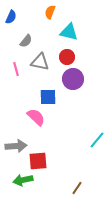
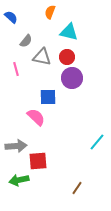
blue semicircle: rotated 72 degrees counterclockwise
gray triangle: moved 2 px right, 5 px up
purple circle: moved 1 px left, 1 px up
cyan line: moved 2 px down
green arrow: moved 4 px left
